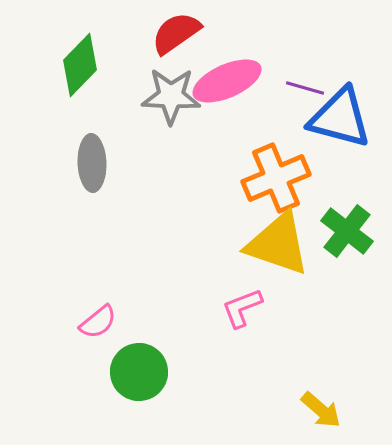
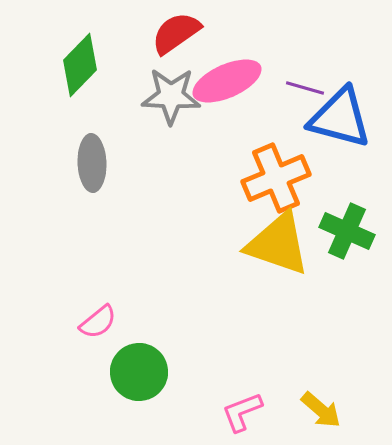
green cross: rotated 14 degrees counterclockwise
pink L-shape: moved 104 px down
